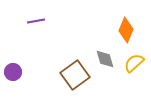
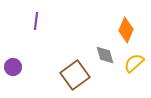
purple line: rotated 72 degrees counterclockwise
gray diamond: moved 4 px up
purple circle: moved 5 px up
